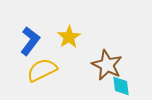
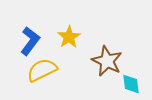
brown star: moved 4 px up
cyan diamond: moved 10 px right, 2 px up
